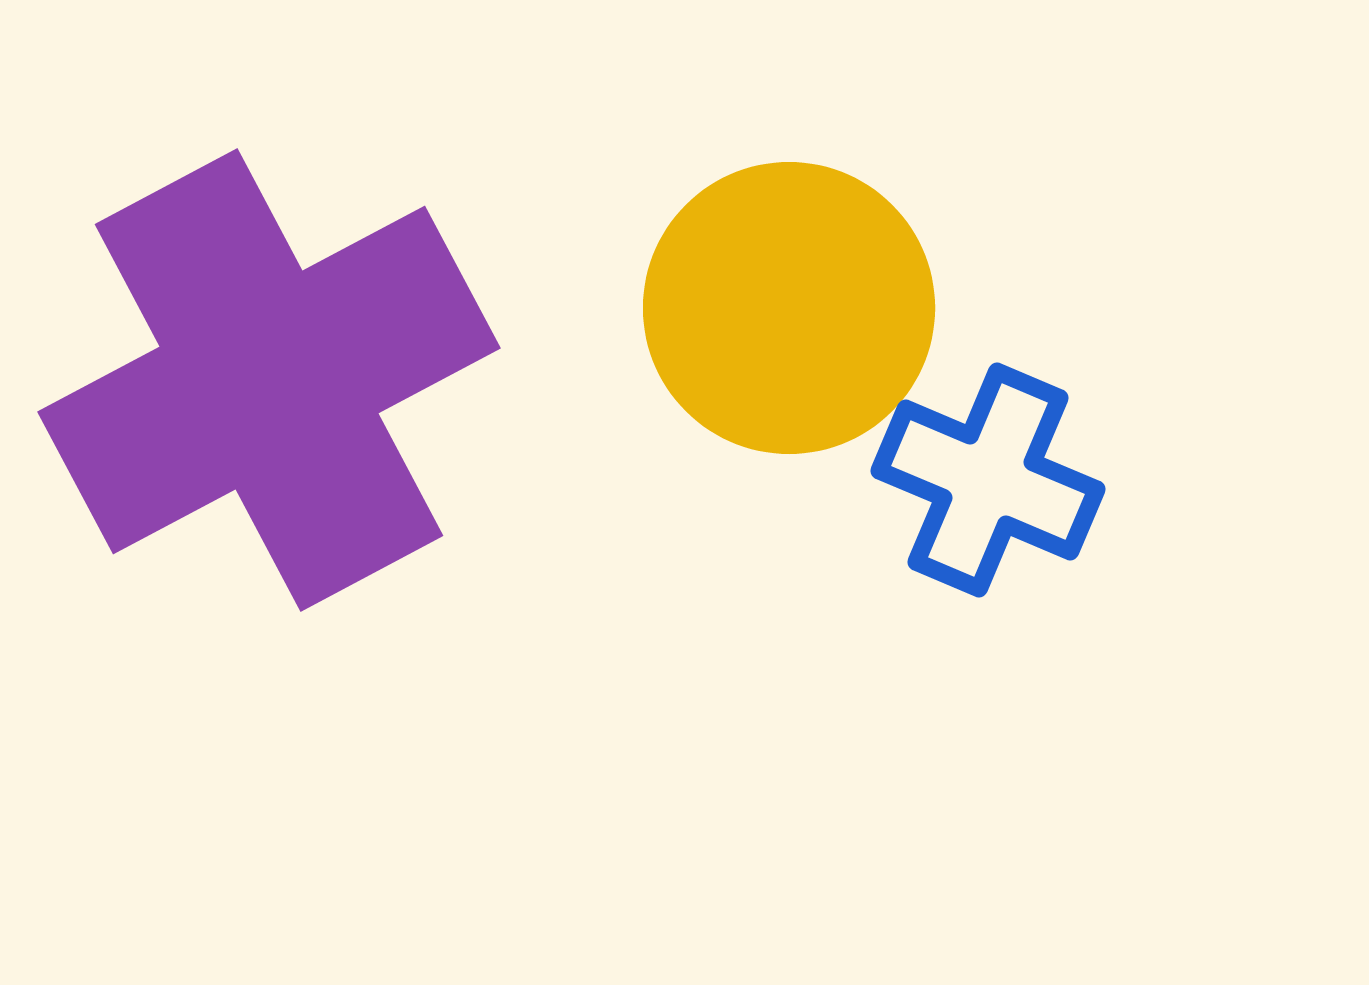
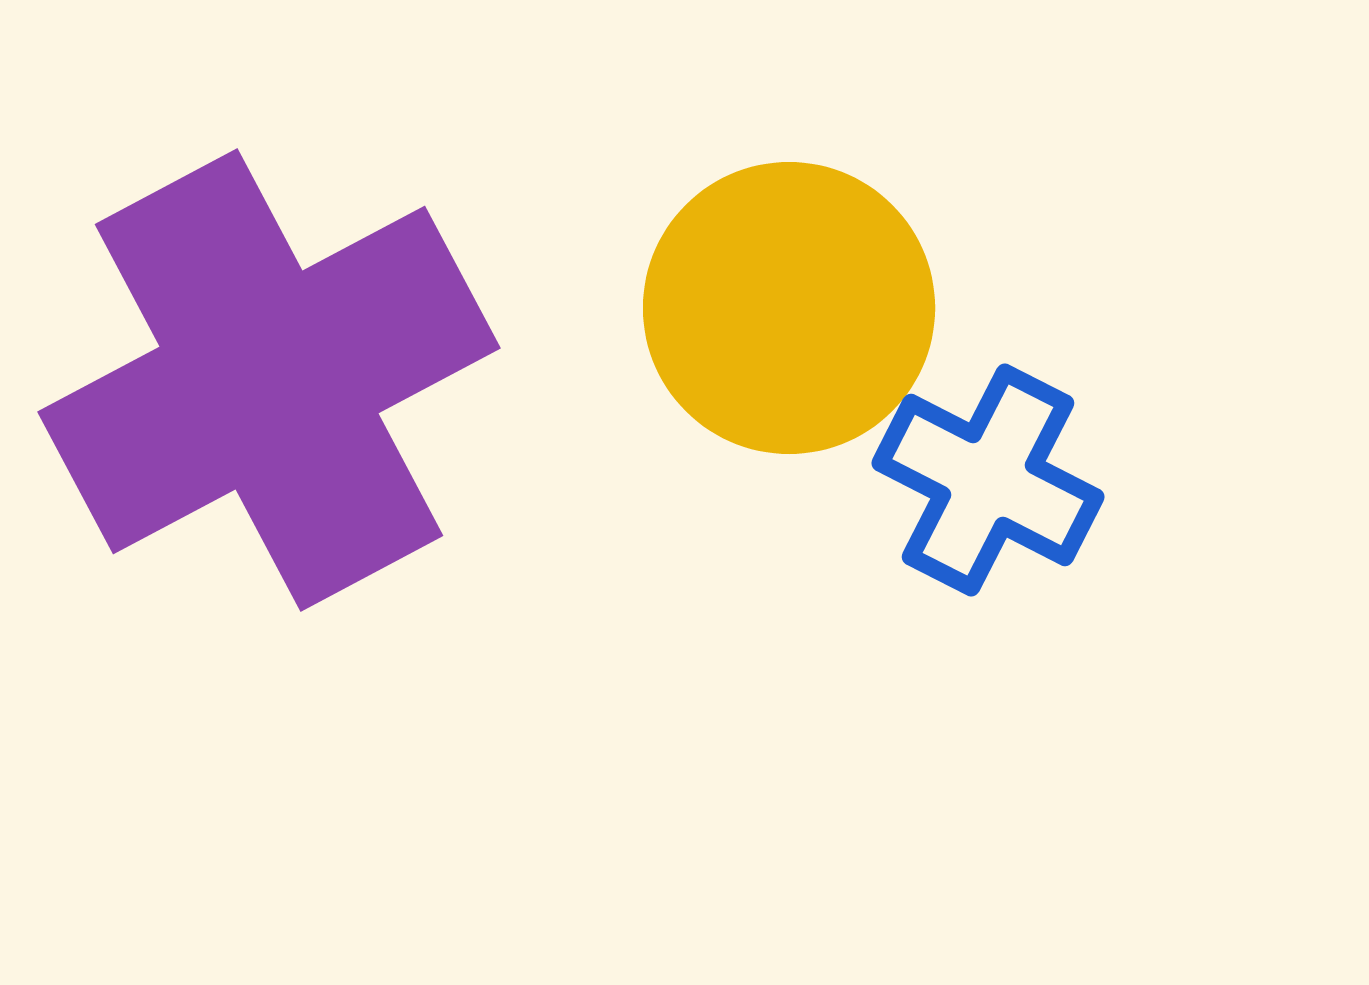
blue cross: rotated 4 degrees clockwise
